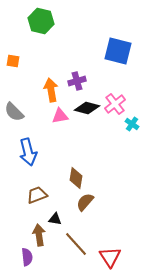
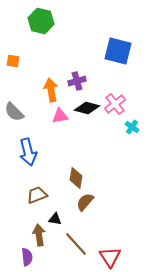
cyan cross: moved 3 px down
